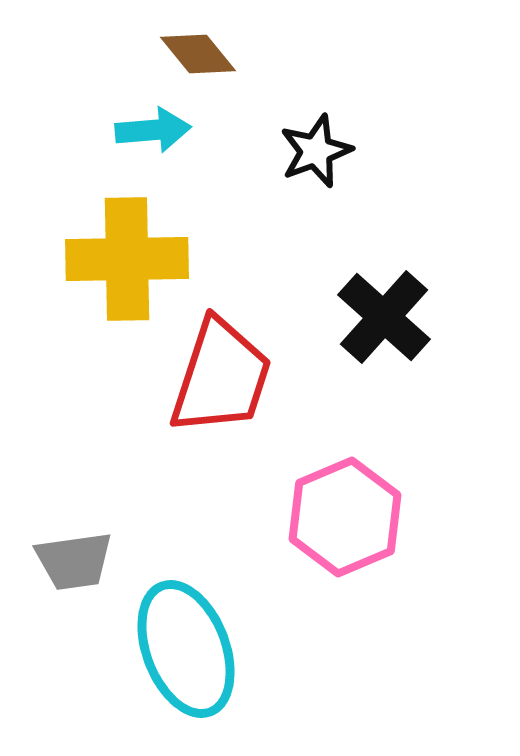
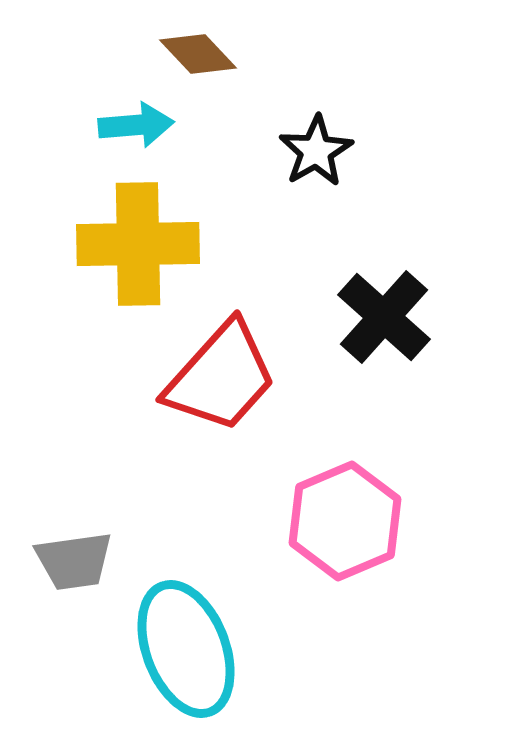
brown diamond: rotated 4 degrees counterclockwise
cyan arrow: moved 17 px left, 5 px up
black star: rotated 10 degrees counterclockwise
yellow cross: moved 11 px right, 15 px up
red trapezoid: rotated 24 degrees clockwise
pink hexagon: moved 4 px down
